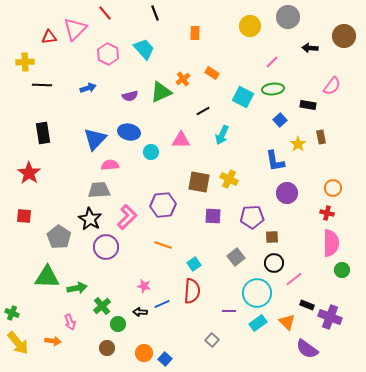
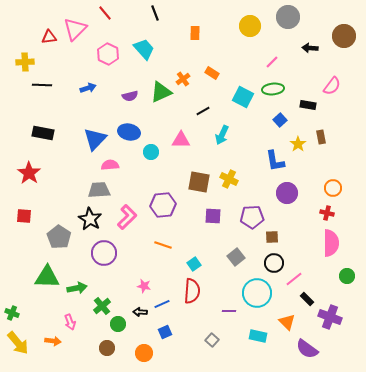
black rectangle at (43, 133): rotated 70 degrees counterclockwise
purple circle at (106, 247): moved 2 px left, 6 px down
green circle at (342, 270): moved 5 px right, 6 px down
black rectangle at (307, 305): moved 6 px up; rotated 24 degrees clockwise
cyan rectangle at (258, 323): moved 13 px down; rotated 48 degrees clockwise
blue square at (165, 359): moved 27 px up; rotated 24 degrees clockwise
